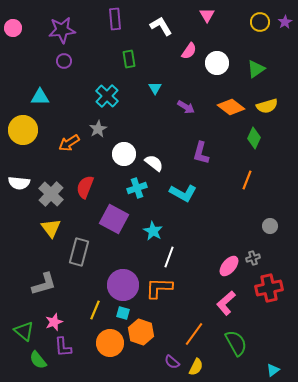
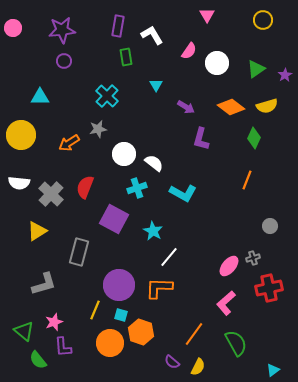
purple rectangle at (115, 19): moved 3 px right, 7 px down; rotated 15 degrees clockwise
yellow circle at (260, 22): moved 3 px right, 2 px up
purple star at (285, 22): moved 53 px down
white L-shape at (161, 26): moved 9 px left, 9 px down
green rectangle at (129, 59): moved 3 px left, 2 px up
cyan triangle at (155, 88): moved 1 px right, 3 px up
gray star at (98, 129): rotated 18 degrees clockwise
yellow circle at (23, 130): moved 2 px left, 5 px down
purple L-shape at (201, 153): moved 14 px up
yellow triangle at (51, 228): moved 14 px left, 3 px down; rotated 35 degrees clockwise
white line at (169, 257): rotated 20 degrees clockwise
purple circle at (123, 285): moved 4 px left
cyan square at (123, 313): moved 2 px left, 2 px down
yellow semicircle at (196, 367): moved 2 px right
